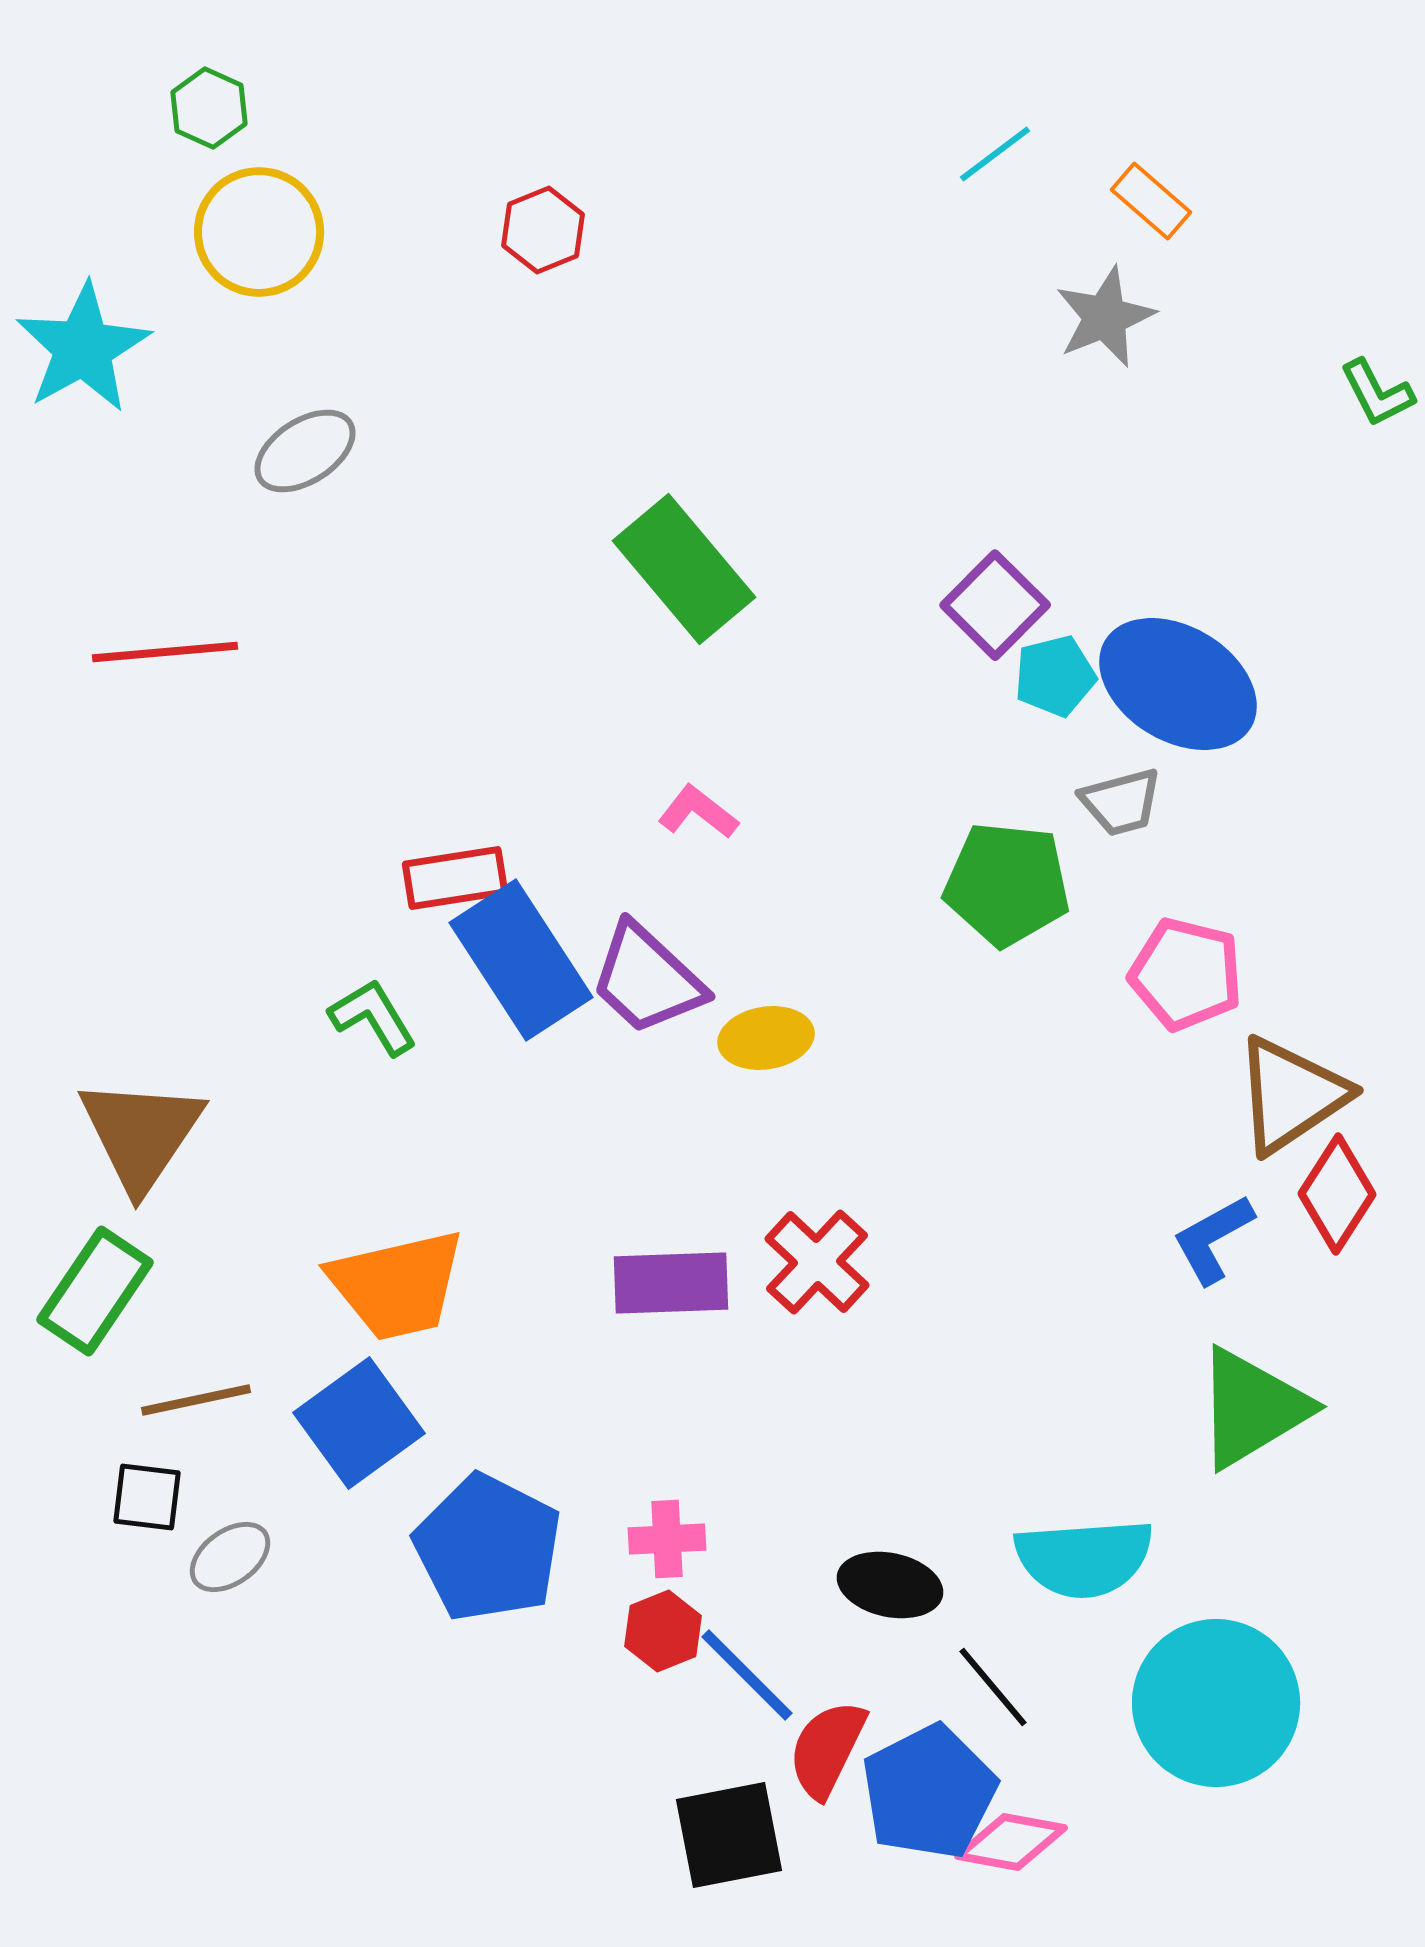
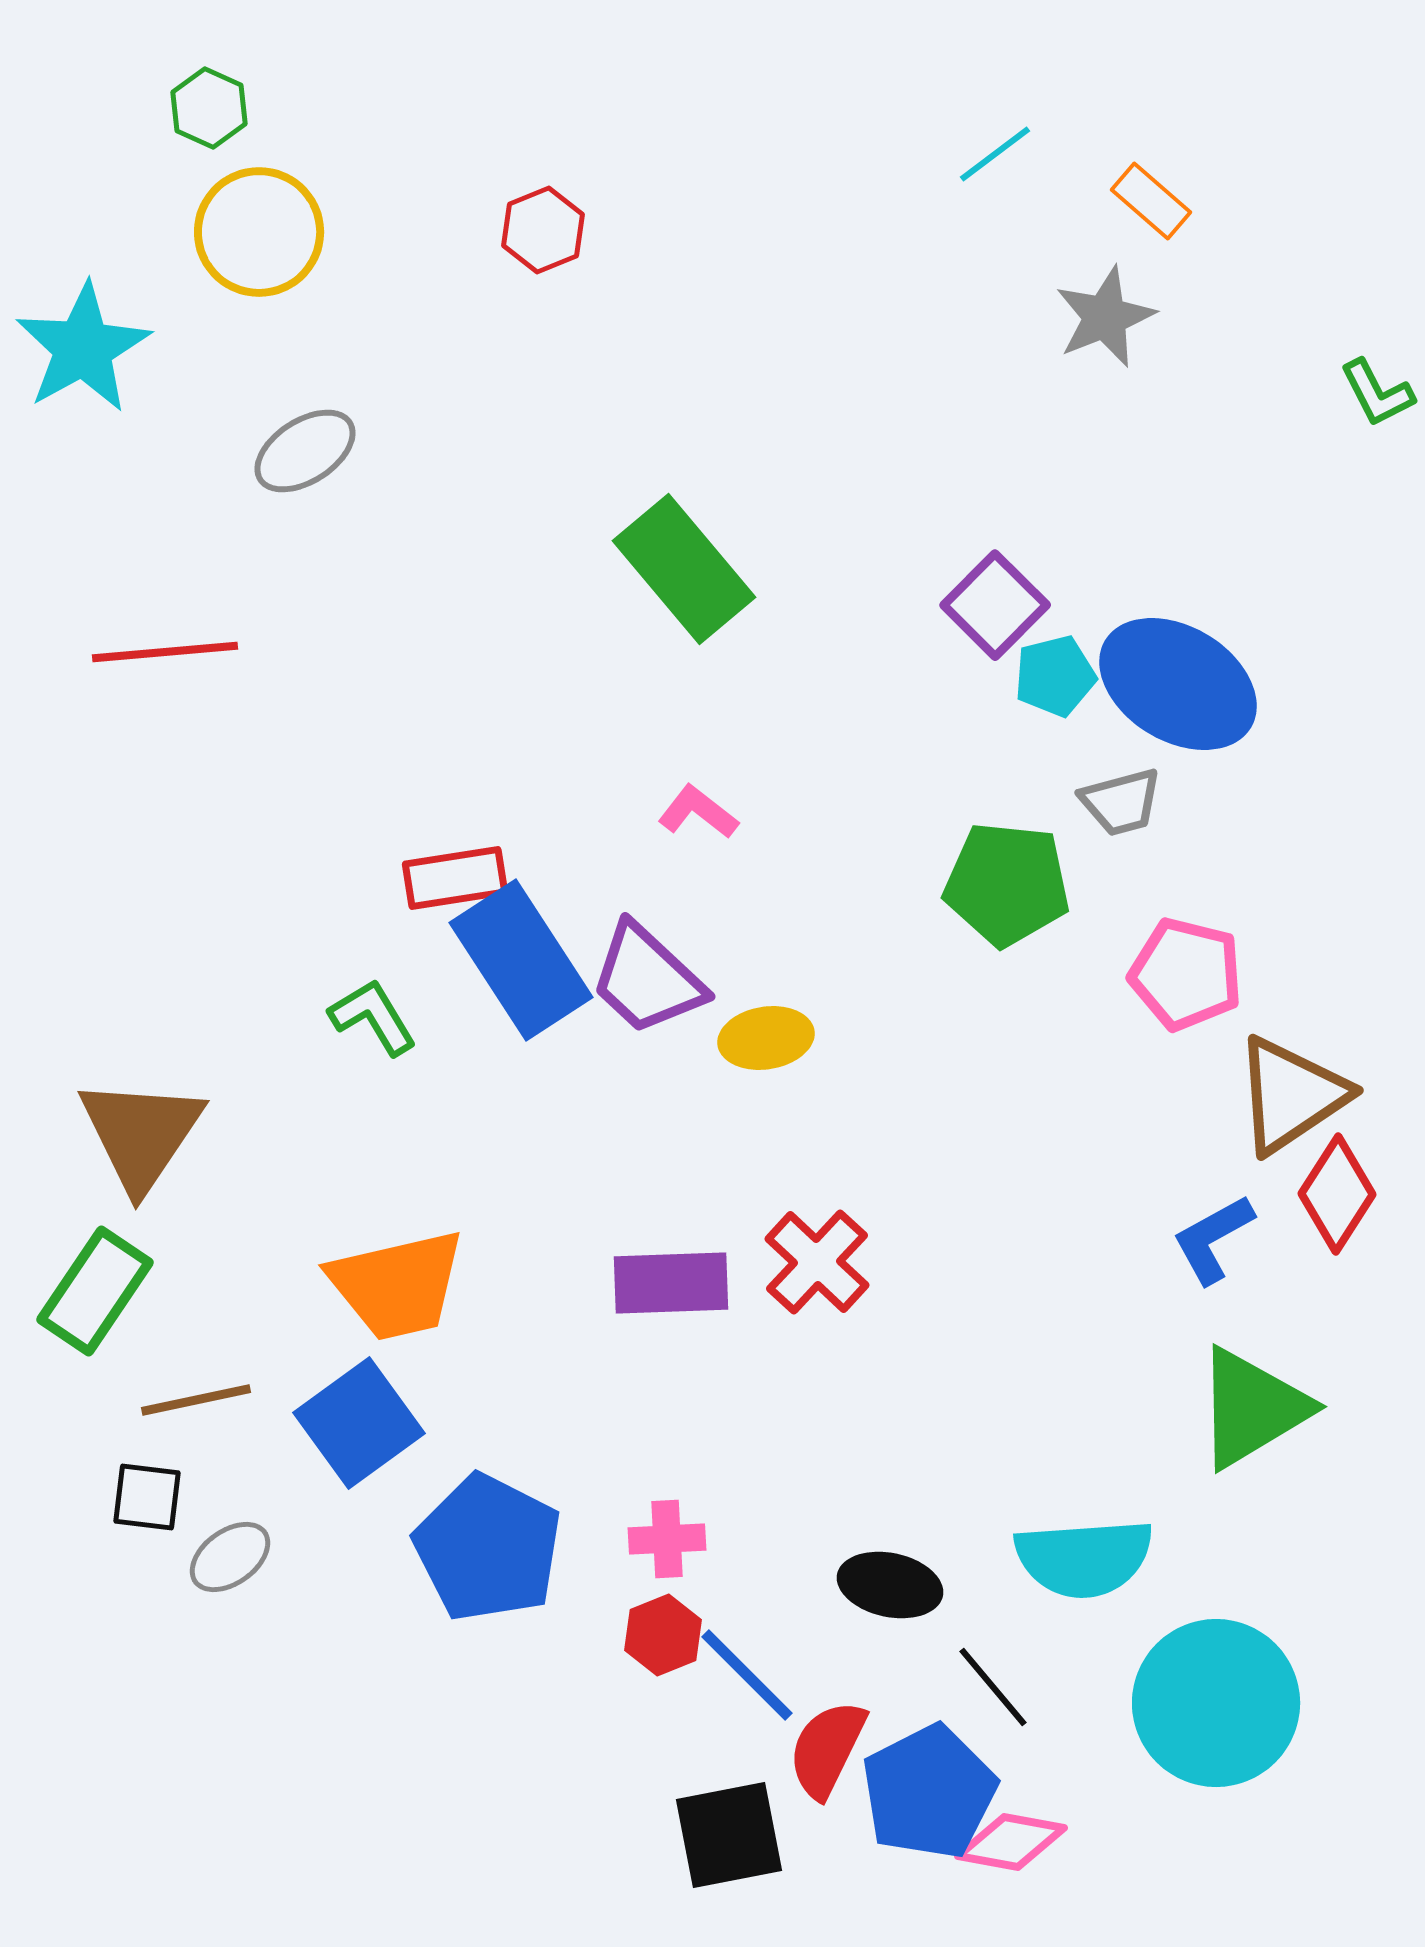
red hexagon at (663, 1631): moved 4 px down
